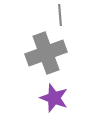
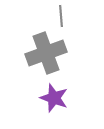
gray line: moved 1 px right, 1 px down
